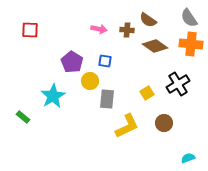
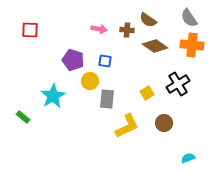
orange cross: moved 1 px right, 1 px down
purple pentagon: moved 1 px right, 2 px up; rotated 15 degrees counterclockwise
